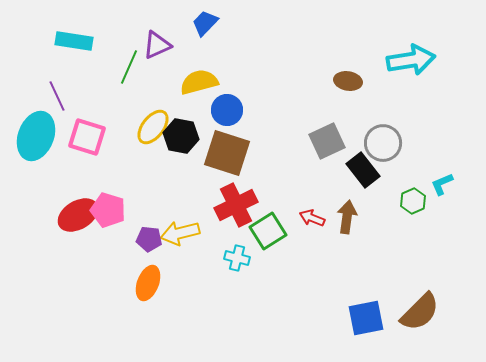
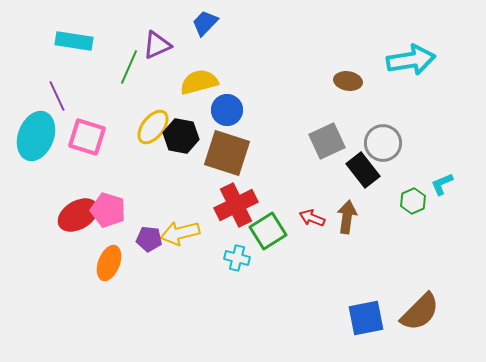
orange ellipse: moved 39 px left, 20 px up
